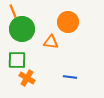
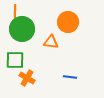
orange line: moved 2 px right; rotated 24 degrees clockwise
green square: moved 2 px left
